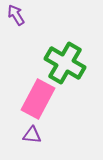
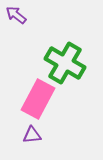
purple arrow: rotated 20 degrees counterclockwise
purple triangle: rotated 12 degrees counterclockwise
